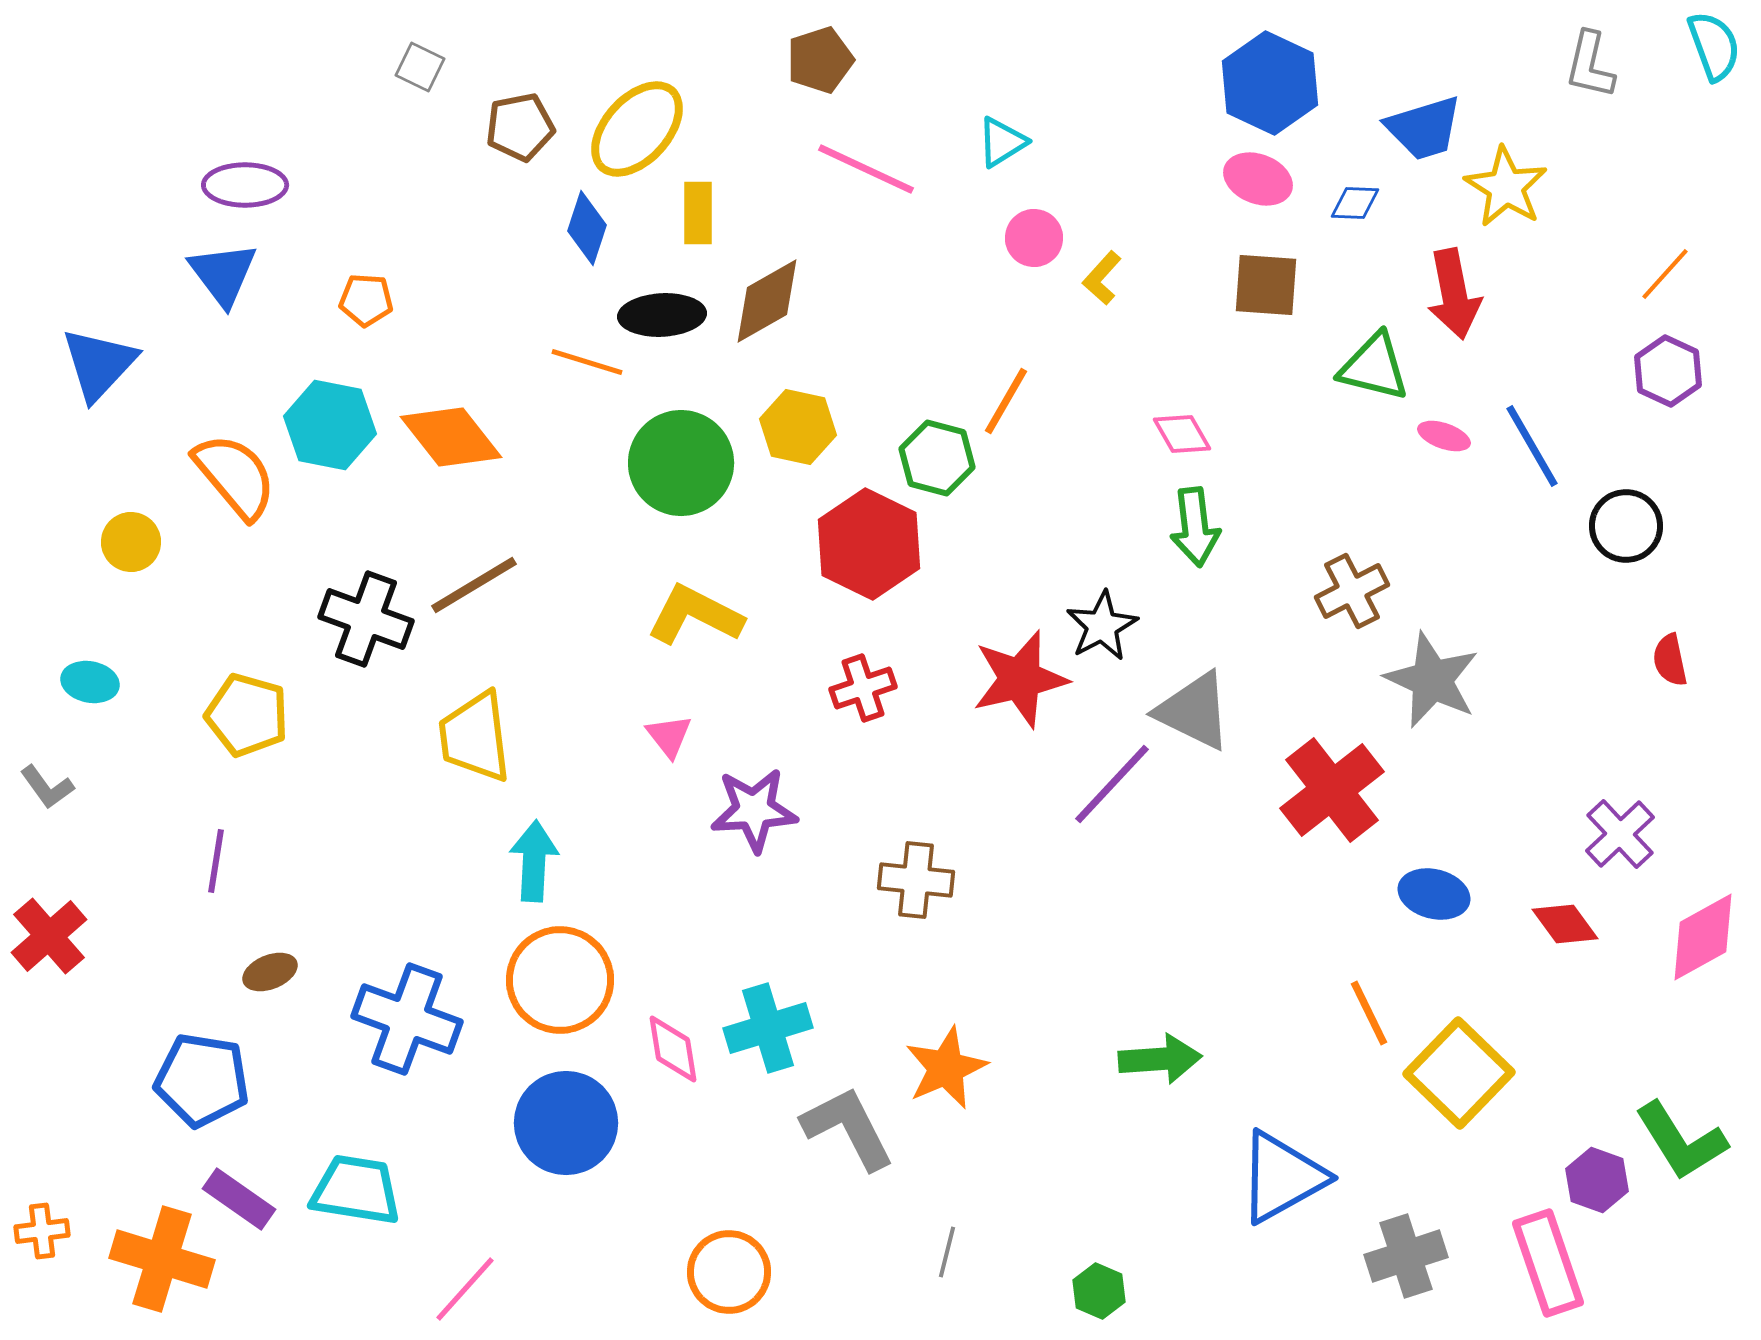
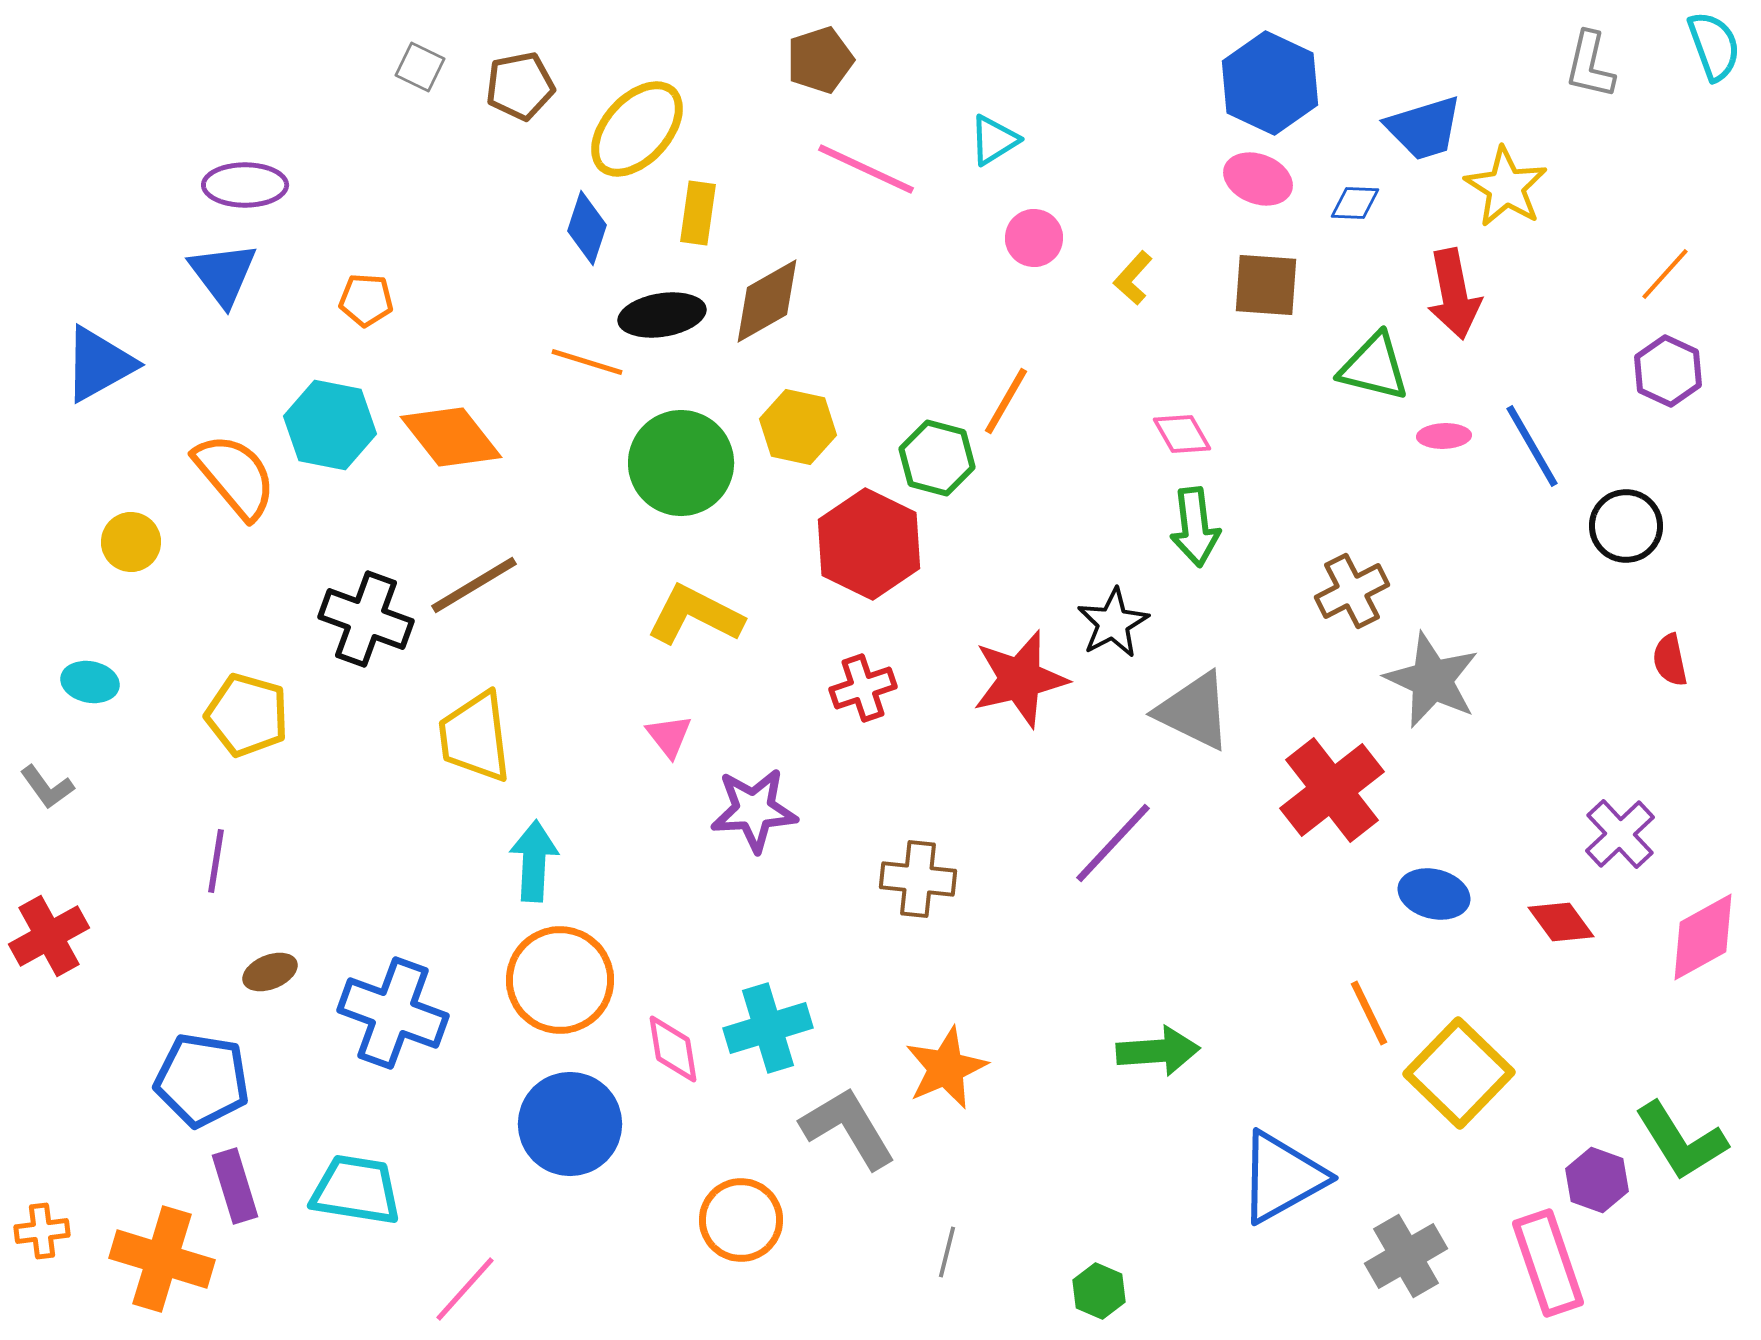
brown pentagon at (520, 127): moved 41 px up
cyan triangle at (1002, 142): moved 8 px left, 2 px up
yellow rectangle at (698, 213): rotated 8 degrees clockwise
yellow L-shape at (1102, 278): moved 31 px right
black ellipse at (662, 315): rotated 6 degrees counterclockwise
blue triangle at (99, 364): rotated 18 degrees clockwise
pink ellipse at (1444, 436): rotated 21 degrees counterclockwise
black star at (1102, 626): moved 11 px right, 3 px up
purple line at (1112, 784): moved 1 px right, 59 px down
brown cross at (916, 880): moved 2 px right, 1 px up
red diamond at (1565, 924): moved 4 px left, 2 px up
red cross at (49, 936): rotated 12 degrees clockwise
blue cross at (407, 1019): moved 14 px left, 6 px up
green arrow at (1160, 1059): moved 2 px left, 8 px up
blue circle at (566, 1123): moved 4 px right, 1 px down
gray L-shape at (848, 1128): rotated 4 degrees counterclockwise
purple rectangle at (239, 1199): moved 4 px left, 13 px up; rotated 38 degrees clockwise
gray cross at (1406, 1256): rotated 12 degrees counterclockwise
orange circle at (729, 1272): moved 12 px right, 52 px up
